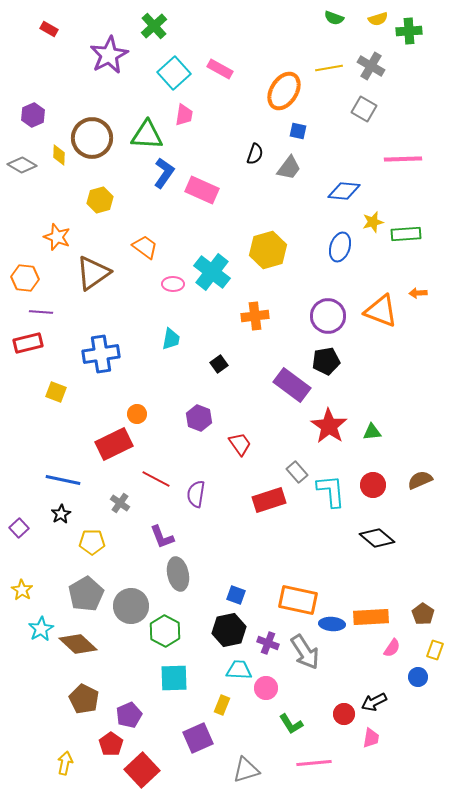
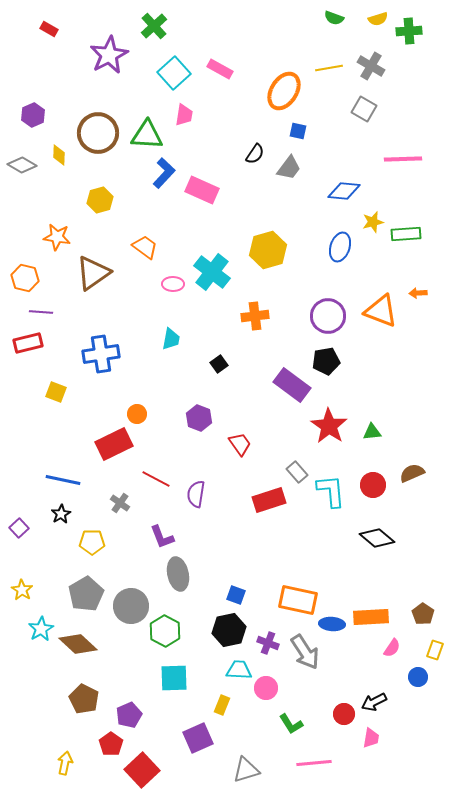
brown circle at (92, 138): moved 6 px right, 5 px up
black semicircle at (255, 154): rotated 15 degrees clockwise
blue L-shape at (164, 173): rotated 8 degrees clockwise
orange star at (57, 237): rotated 12 degrees counterclockwise
orange hexagon at (25, 278): rotated 8 degrees clockwise
brown semicircle at (420, 480): moved 8 px left, 7 px up
